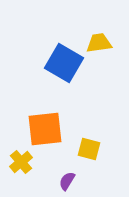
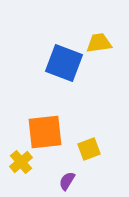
blue square: rotated 9 degrees counterclockwise
orange square: moved 3 px down
yellow square: rotated 35 degrees counterclockwise
